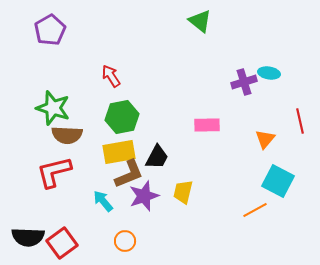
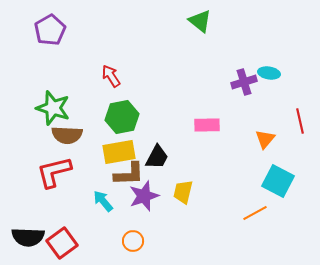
brown L-shape: rotated 20 degrees clockwise
orange line: moved 3 px down
orange circle: moved 8 px right
